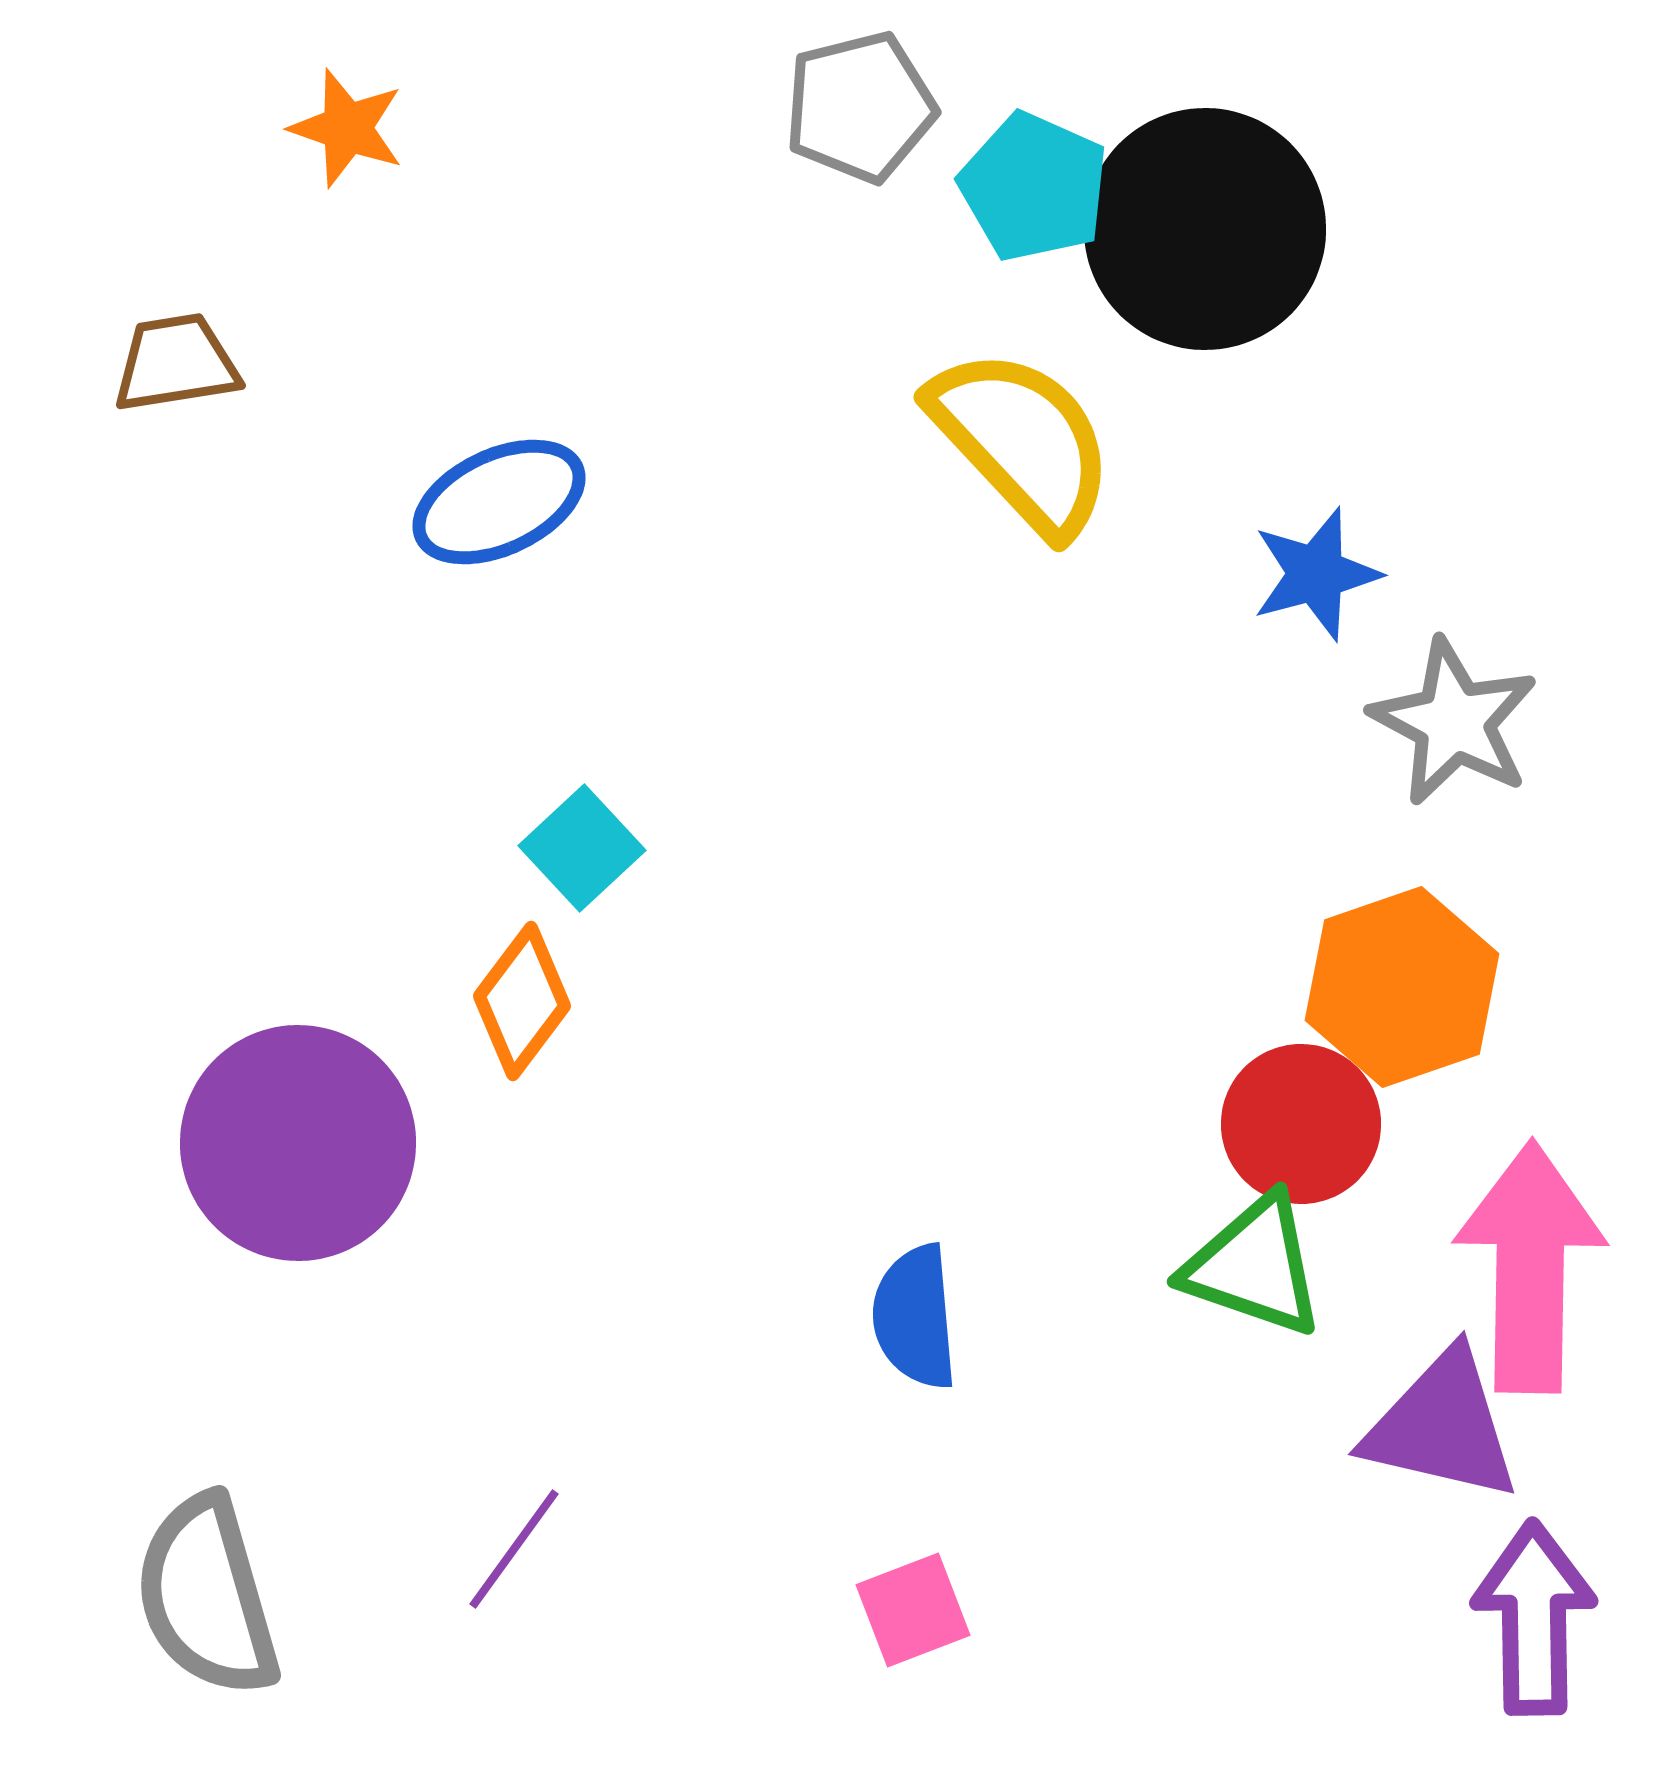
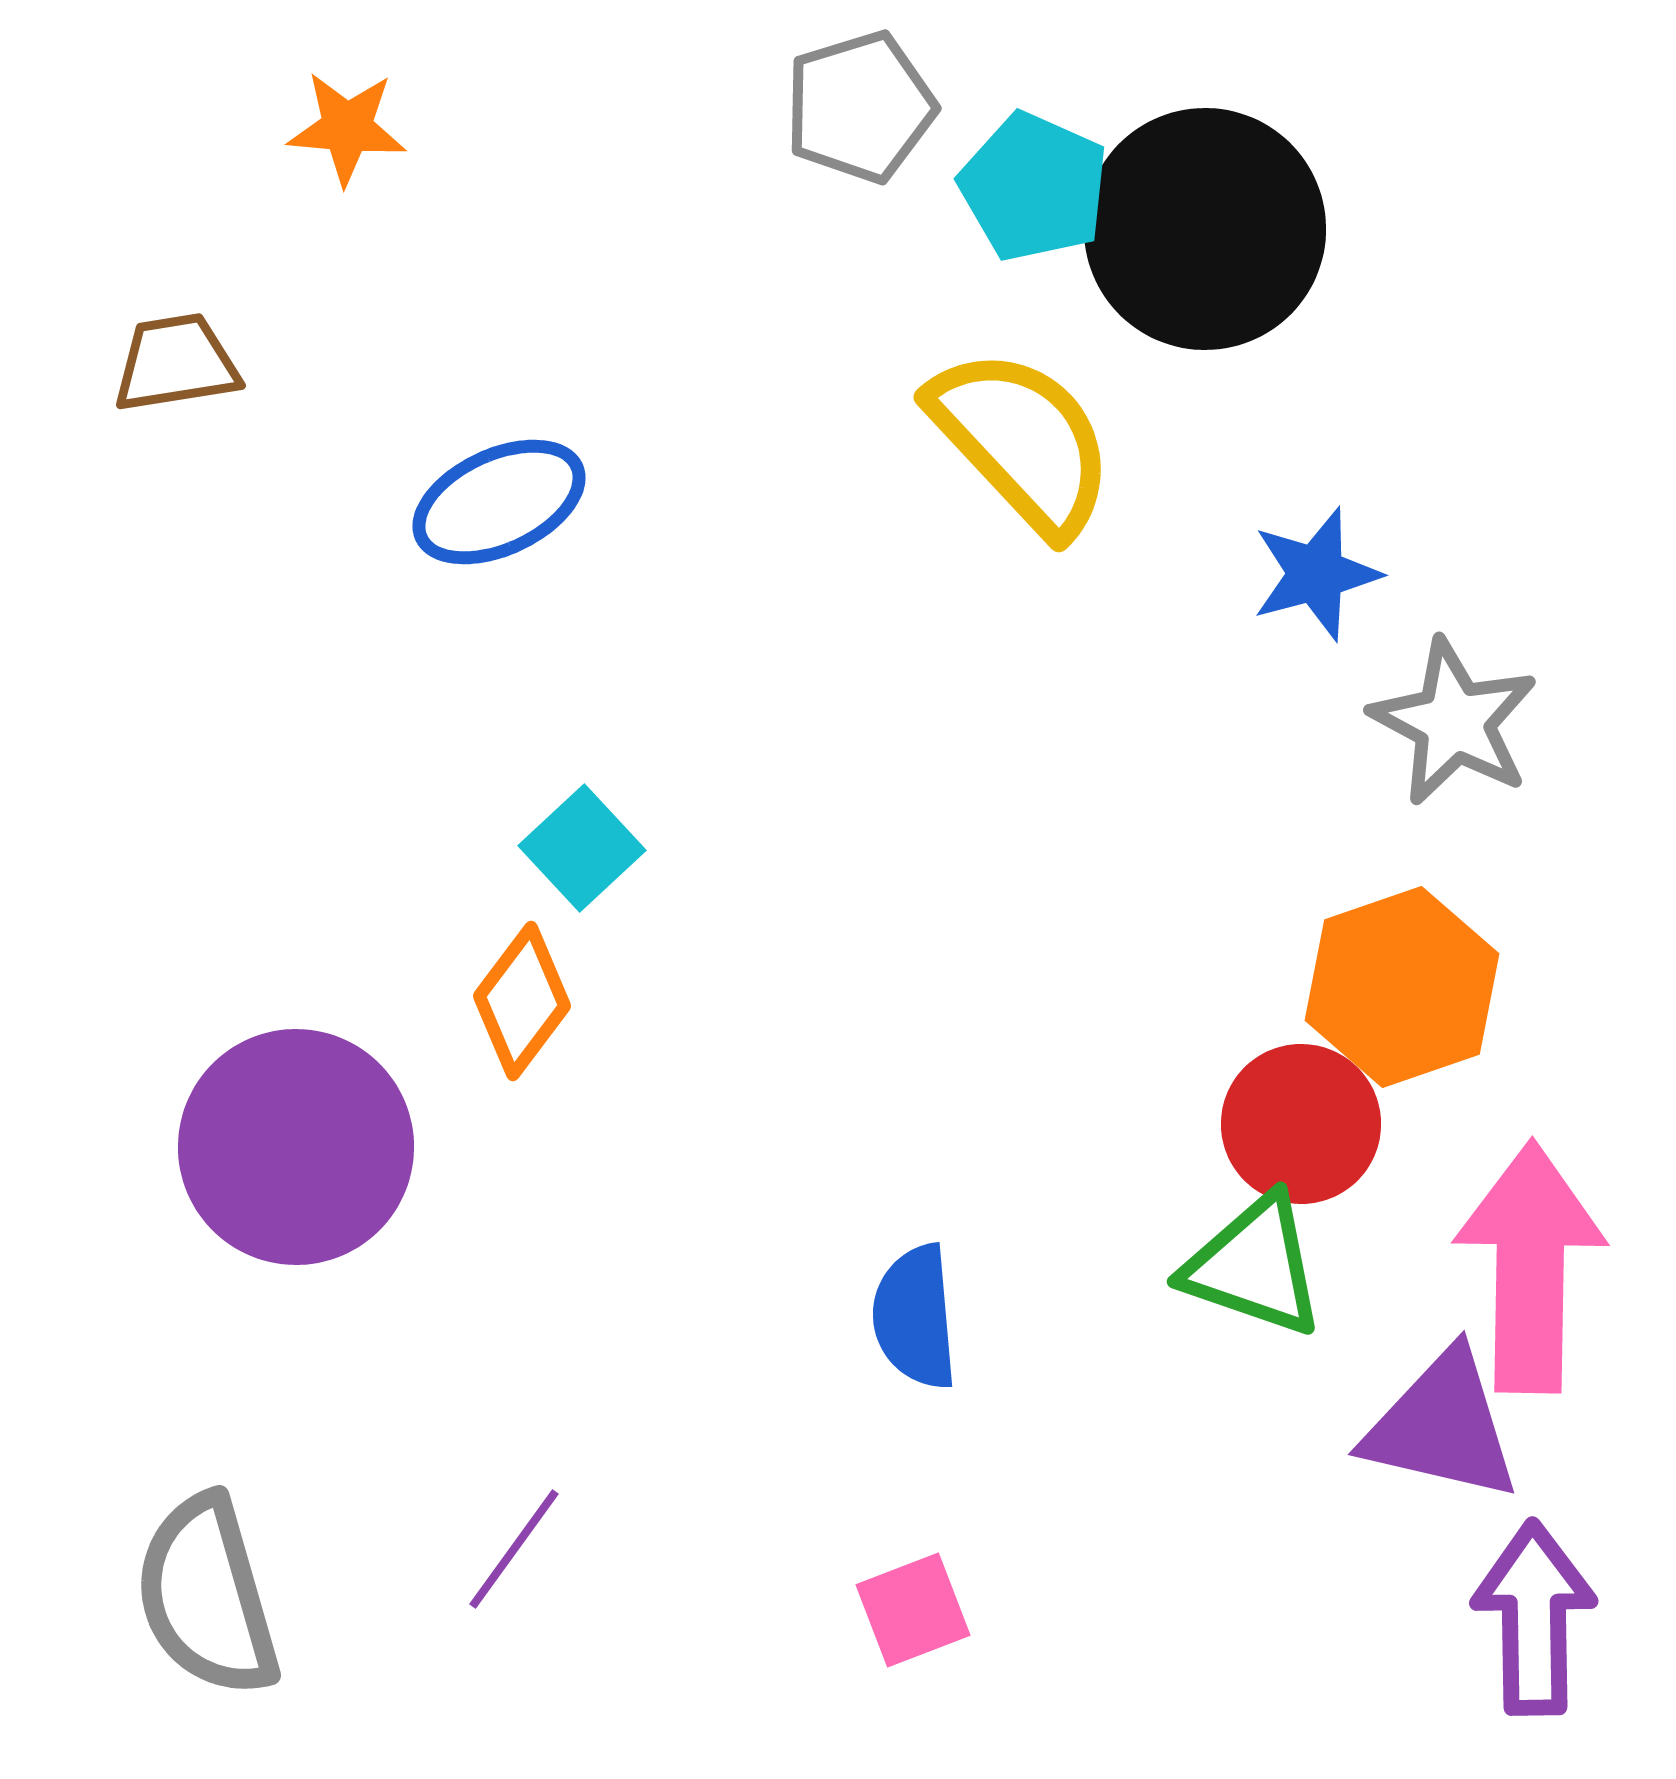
gray pentagon: rotated 3 degrees counterclockwise
orange star: rotated 14 degrees counterclockwise
purple circle: moved 2 px left, 4 px down
